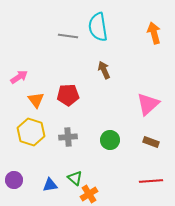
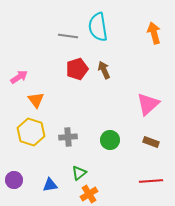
red pentagon: moved 9 px right, 26 px up; rotated 15 degrees counterclockwise
green triangle: moved 4 px right, 5 px up; rotated 42 degrees clockwise
